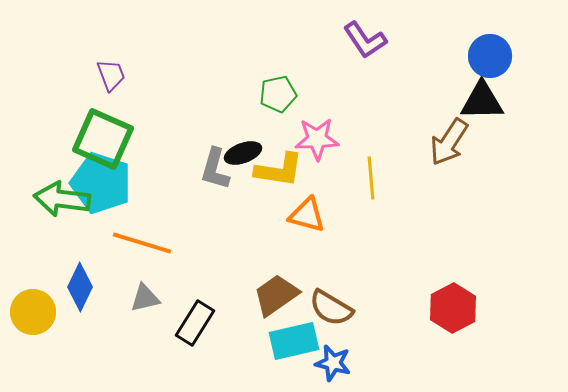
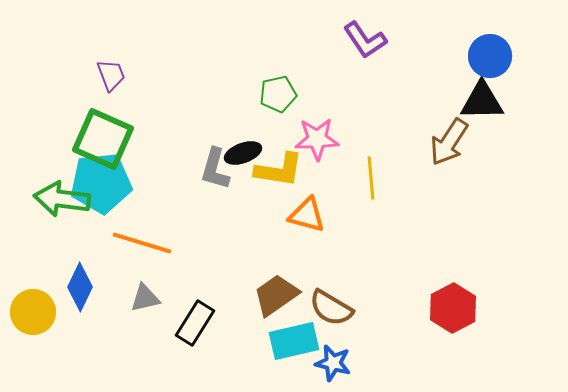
cyan pentagon: rotated 24 degrees counterclockwise
